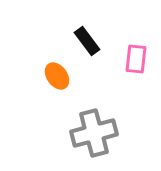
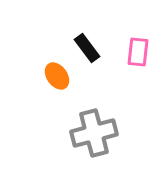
black rectangle: moved 7 px down
pink rectangle: moved 2 px right, 7 px up
